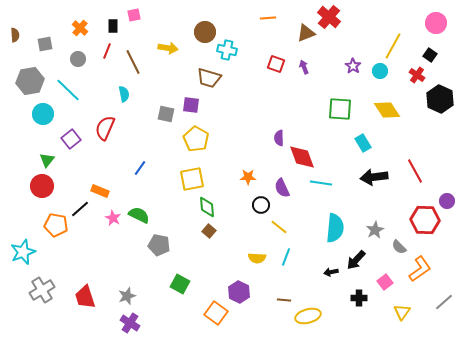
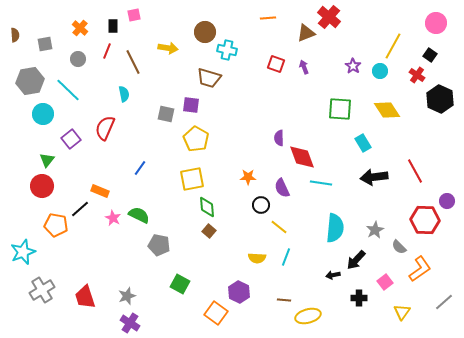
black arrow at (331, 272): moved 2 px right, 3 px down
